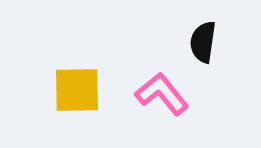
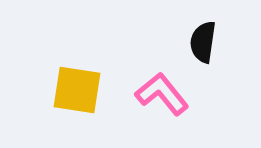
yellow square: rotated 10 degrees clockwise
